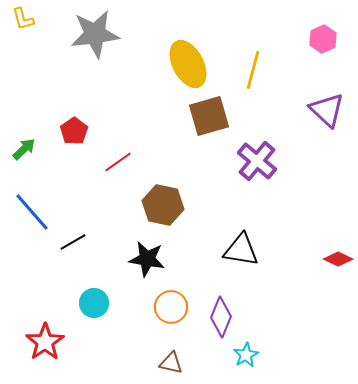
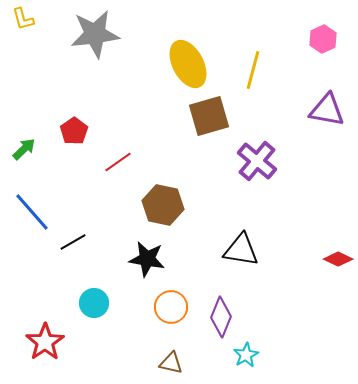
purple triangle: rotated 33 degrees counterclockwise
